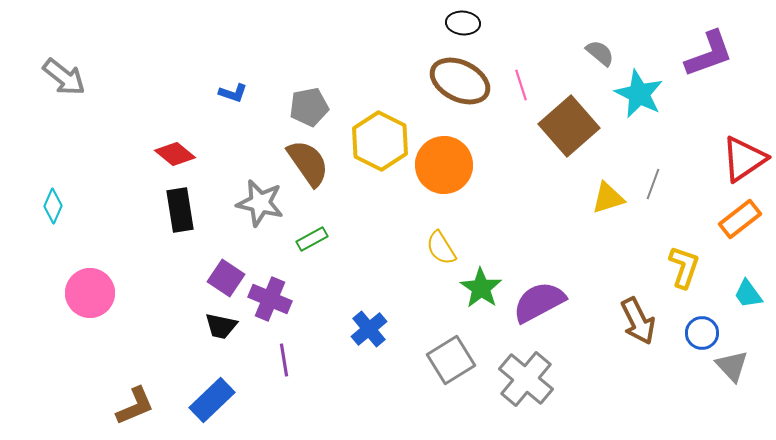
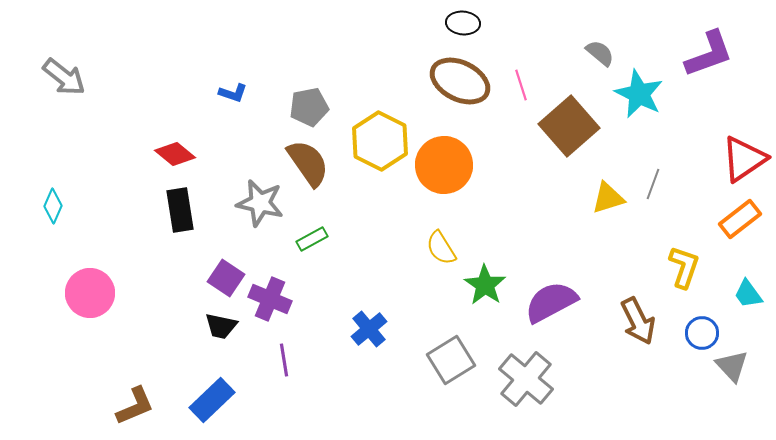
green star: moved 4 px right, 3 px up
purple semicircle: moved 12 px right
